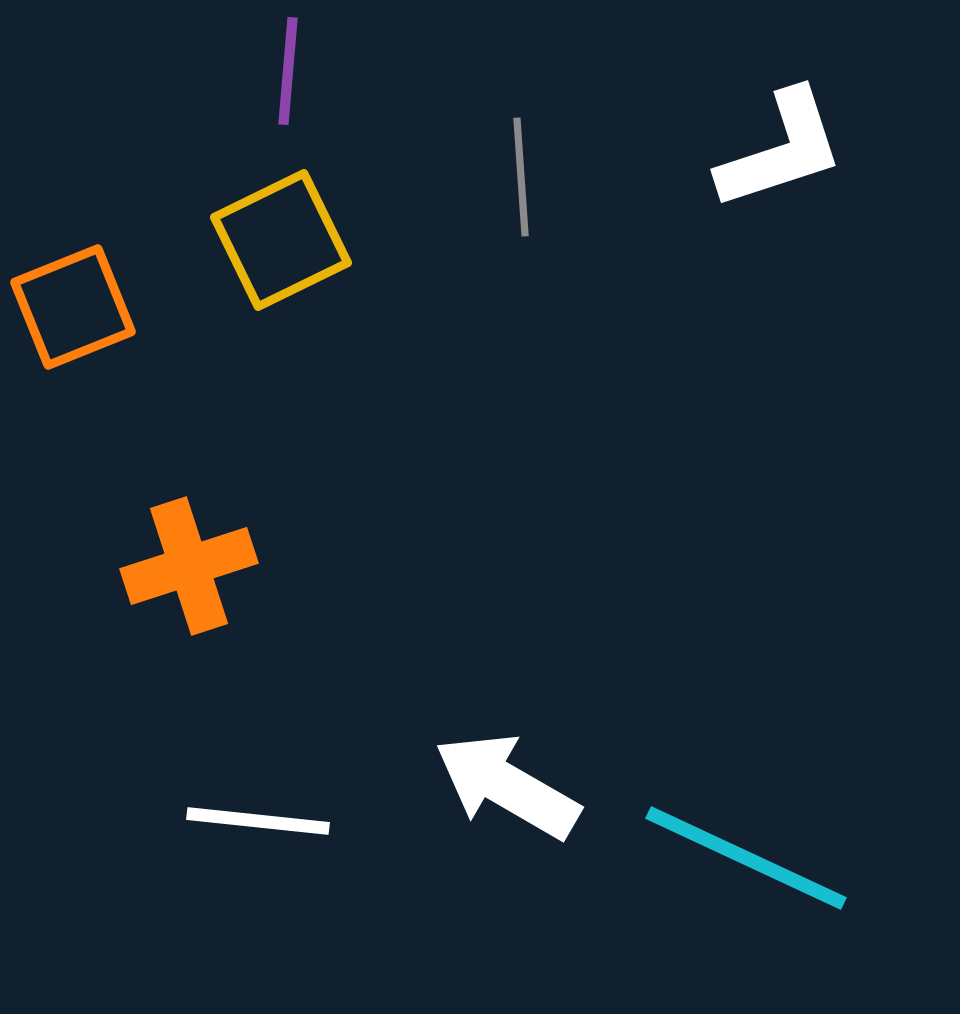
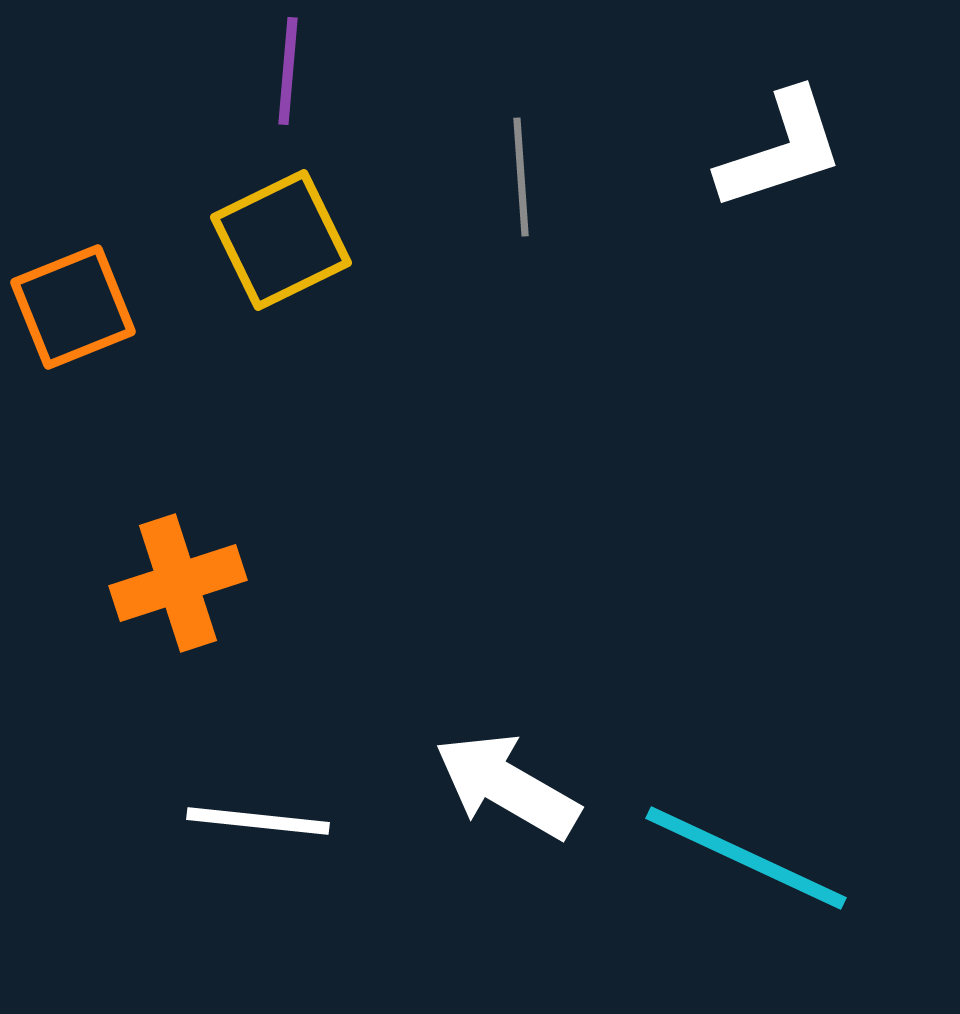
orange cross: moved 11 px left, 17 px down
